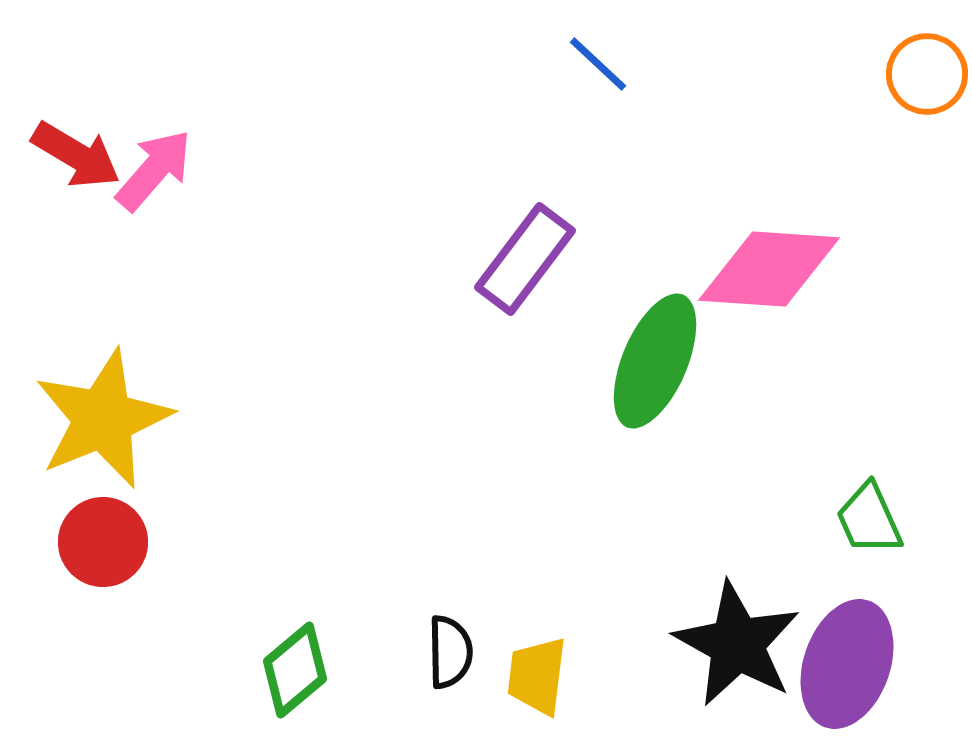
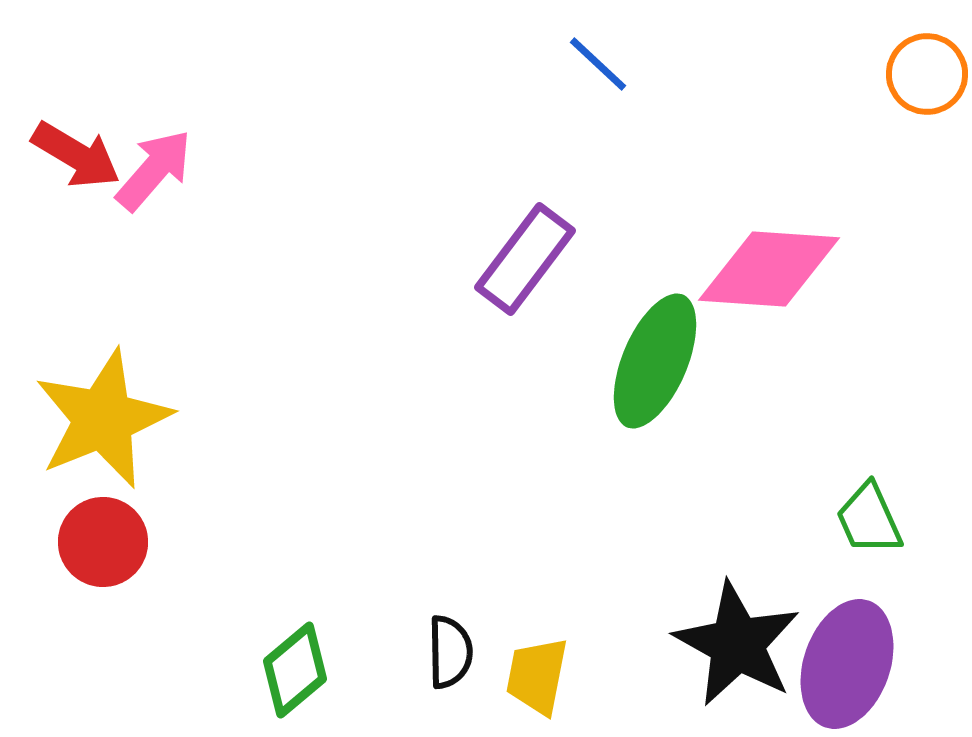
yellow trapezoid: rotated 4 degrees clockwise
